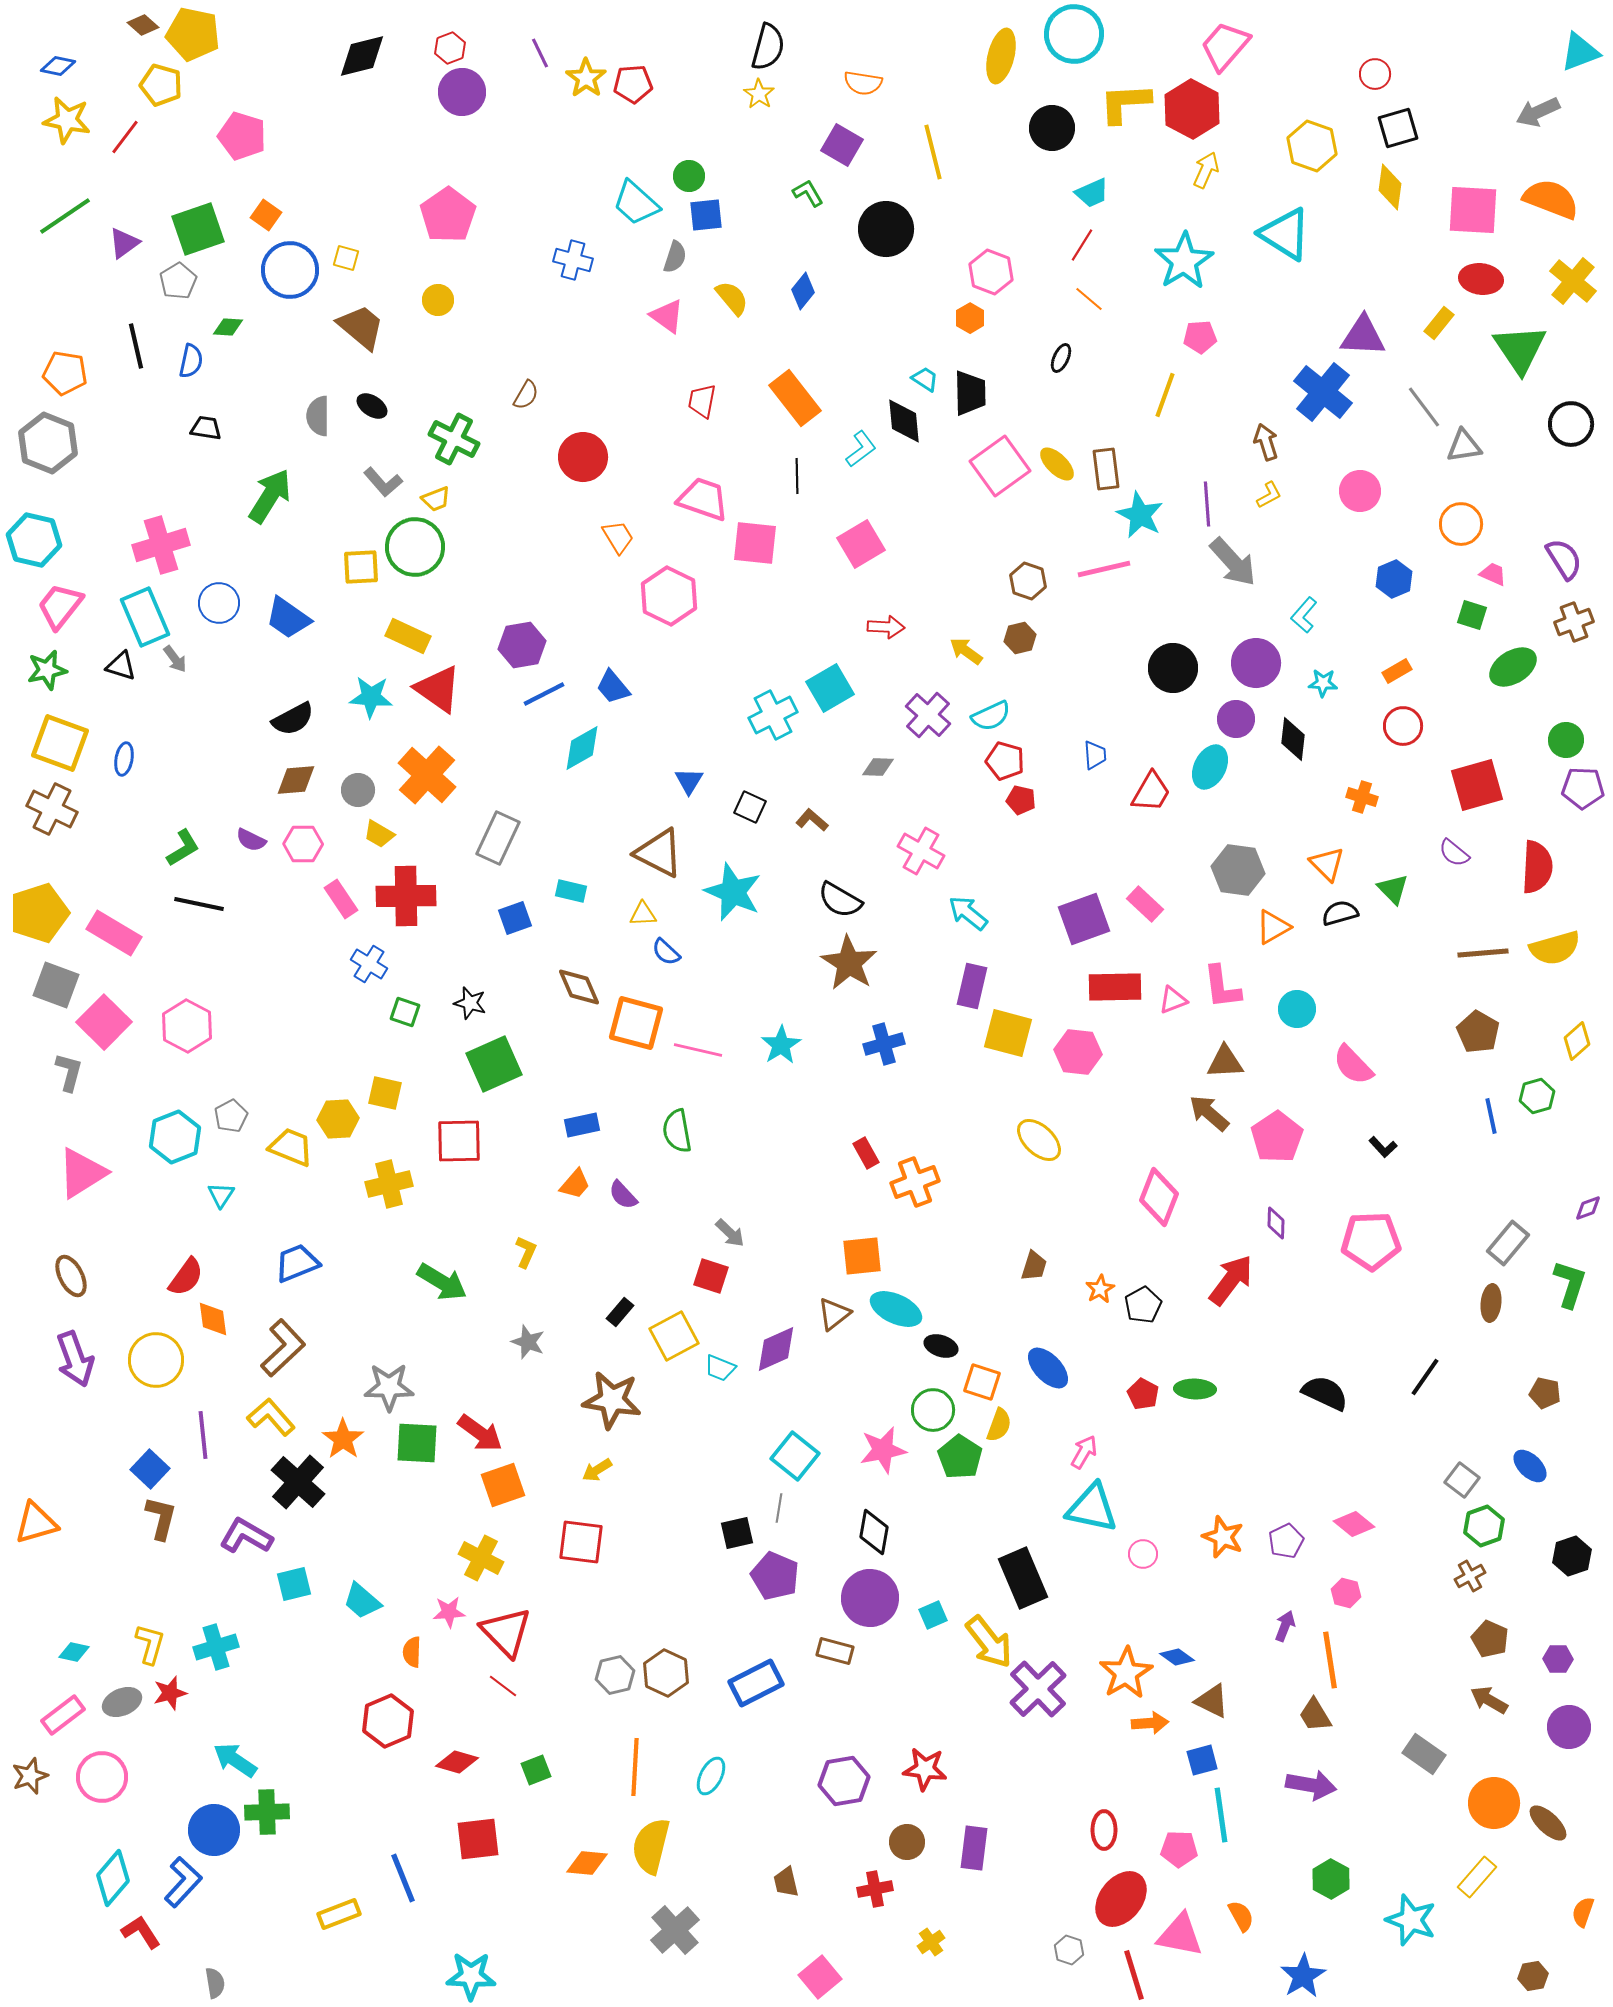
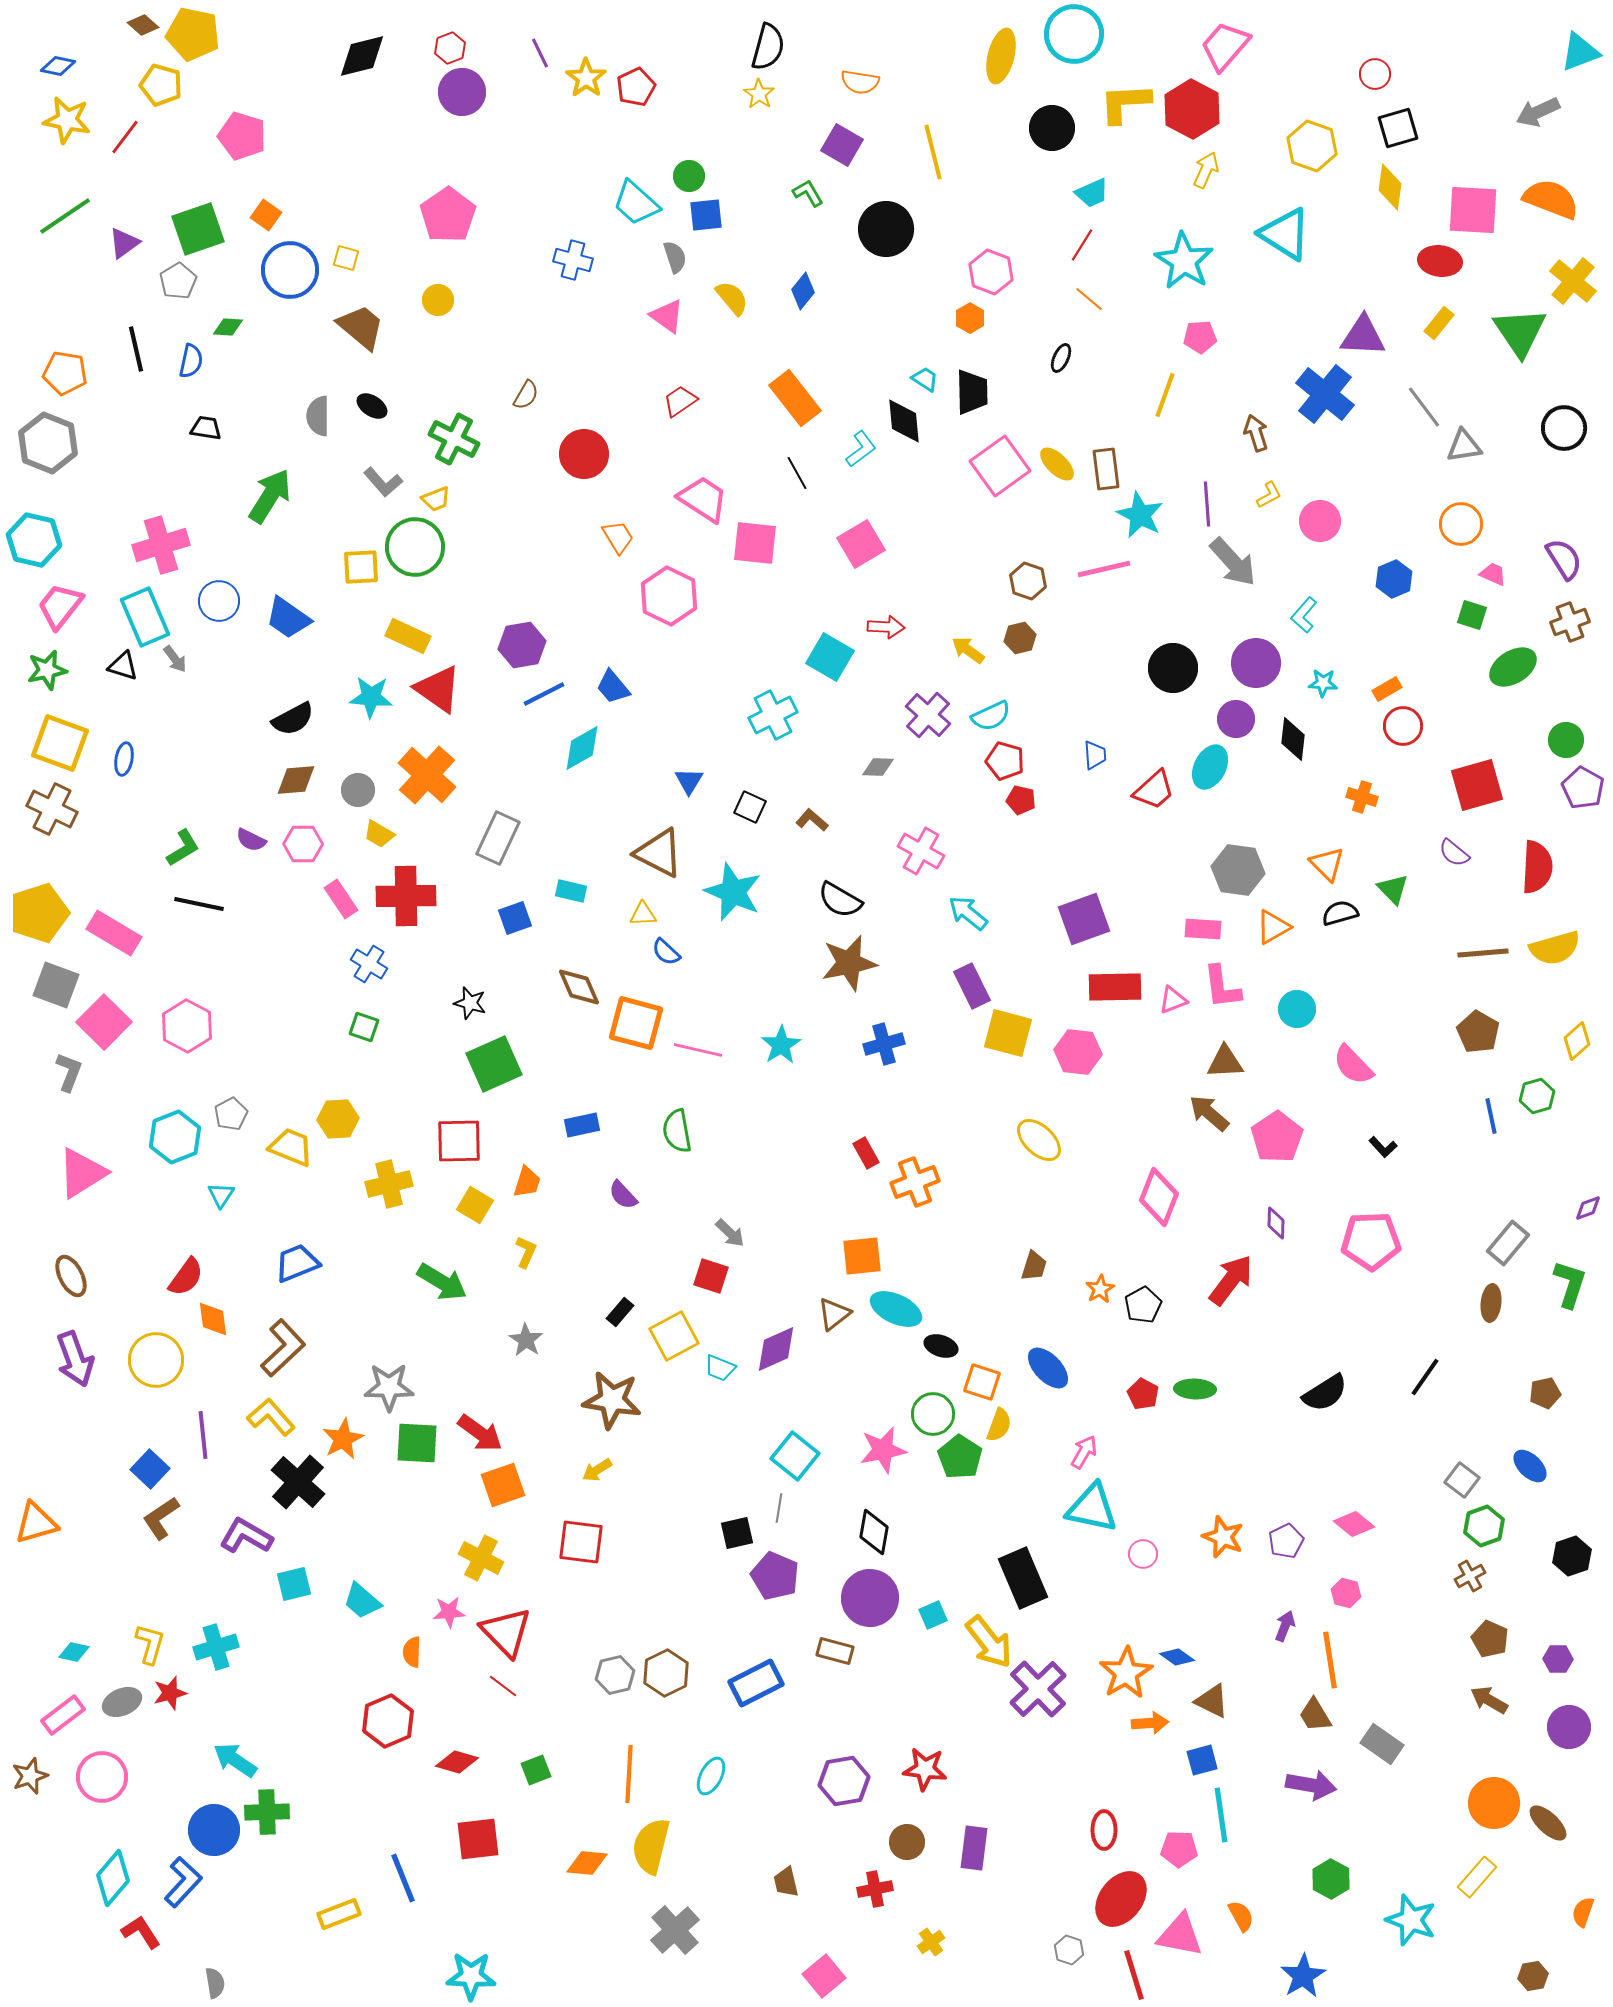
orange semicircle at (863, 83): moved 3 px left, 1 px up
red pentagon at (633, 84): moved 3 px right, 3 px down; rotated 21 degrees counterclockwise
gray semicircle at (675, 257): rotated 36 degrees counterclockwise
cyan star at (1184, 261): rotated 8 degrees counterclockwise
red ellipse at (1481, 279): moved 41 px left, 18 px up
black line at (136, 346): moved 3 px down
green triangle at (1520, 349): moved 17 px up
blue cross at (1323, 392): moved 2 px right, 2 px down
black trapezoid at (970, 393): moved 2 px right, 1 px up
red trapezoid at (702, 401): moved 22 px left; rotated 45 degrees clockwise
black circle at (1571, 424): moved 7 px left, 4 px down
brown arrow at (1266, 442): moved 10 px left, 9 px up
red circle at (583, 457): moved 1 px right, 3 px up
black line at (797, 476): moved 3 px up; rotated 28 degrees counterclockwise
pink circle at (1360, 491): moved 40 px left, 30 px down
pink trapezoid at (703, 499): rotated 14 degrees clockwise
blue circle at (219, 603): moved 2 px up
brown cross at (1574, 622): moved 4 px left
yellow arrow at (966, 651): moved 2 px right, 1 px up
black triangle at (121, 666): moved 2 px right
orange rectangle at (1397, 671): moved 10 px left, 18 px down
cyan square at (830, 688): moved 31 px up; rotated 30 degrees counterclockwise
purple pentagon at (1583, 788): rotated 27 degrees clockwise
red trapezoid at (1151, 792): moved 3 px right, 2 px up; rotated 18 degrees clockwise
pink rectangle at (1145, 904): moved 58 px right, 25 px down; rotated 39 degrees counterclockwise
brown star at (849, 963): rotated 28 degrees clockwise
purple rectangle at (972, 986): rotated 39 degrees counterclockwise
green square at (405, 1012): moved 41 px left, 15 px down
gray L-shape at (69, 1072): rotated 6 degrees clockwise
yellow square at (385, 1093): moved 90 px right, 112 px down; rotated 18 degrees clockwise
gray pentagon at (231, 1116): moved 2 px up
orange trapezoid at (575, 1184): moved 48 px left, 2 px up; rotated 24 degrees counterclockwise
gray star at (528, 1342): moved 2 px left, 2 px up; rotated 12 degrees clockwise
black semicircle at (1325, 1393): rotated 123 degrees clockwise
brown pentagon at (1545, 1393): rotated 24 degrees counterclockwise
green circle at (933, 1410): moved 4 px down
orange star at (343, 1439): rotated 9 degrees clockwise
brown L-shape at (161, 1518): rotated 138 degrees counterclockwise
brown hexagon at (666, 1673): rotated 9 degrees clockwise
gray rectangle at (1424, 1754): moved 42 px left, 10 px up
orange line at (635, 1767): moved 6 px left, 7 px down
pink square at (820, 1977): moved 4 px right, 1 px up
